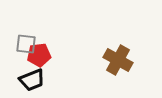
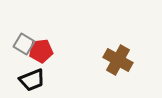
gray square: moved 2 px left; rotated 25 degrees clockwise
red pentagon: moved 2 px right, 4 px up
